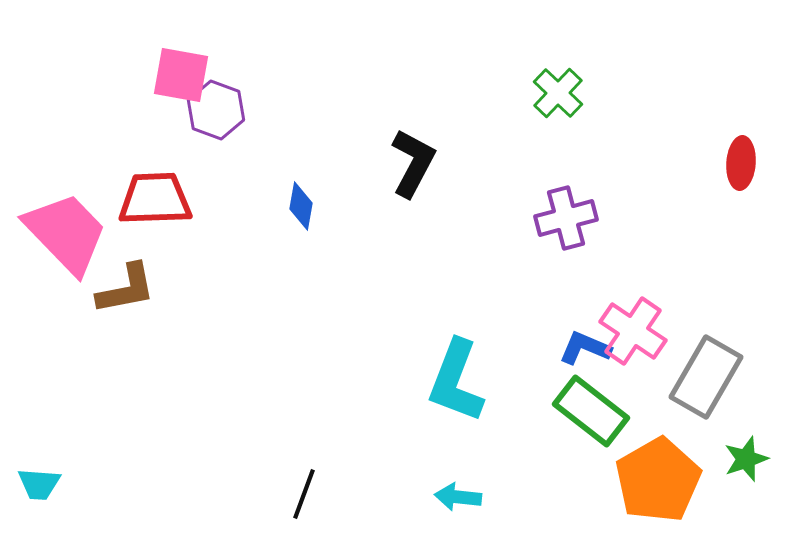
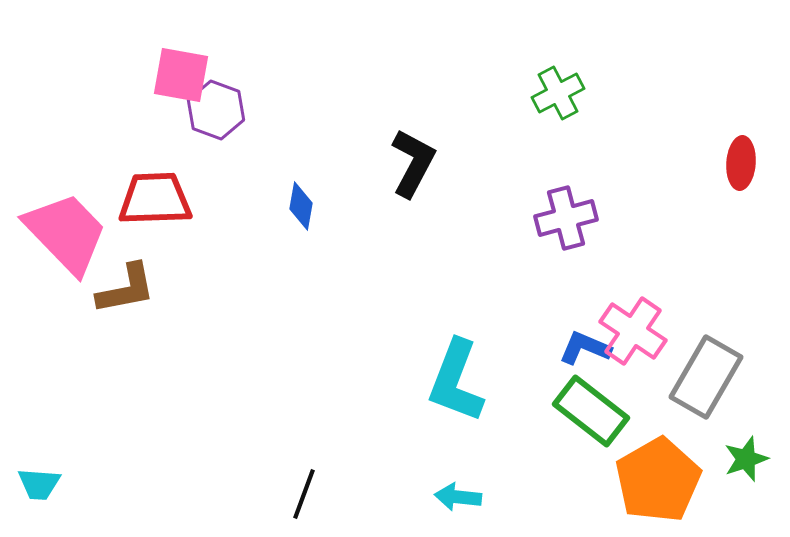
green cross: rotated 18 degrees clockwise
